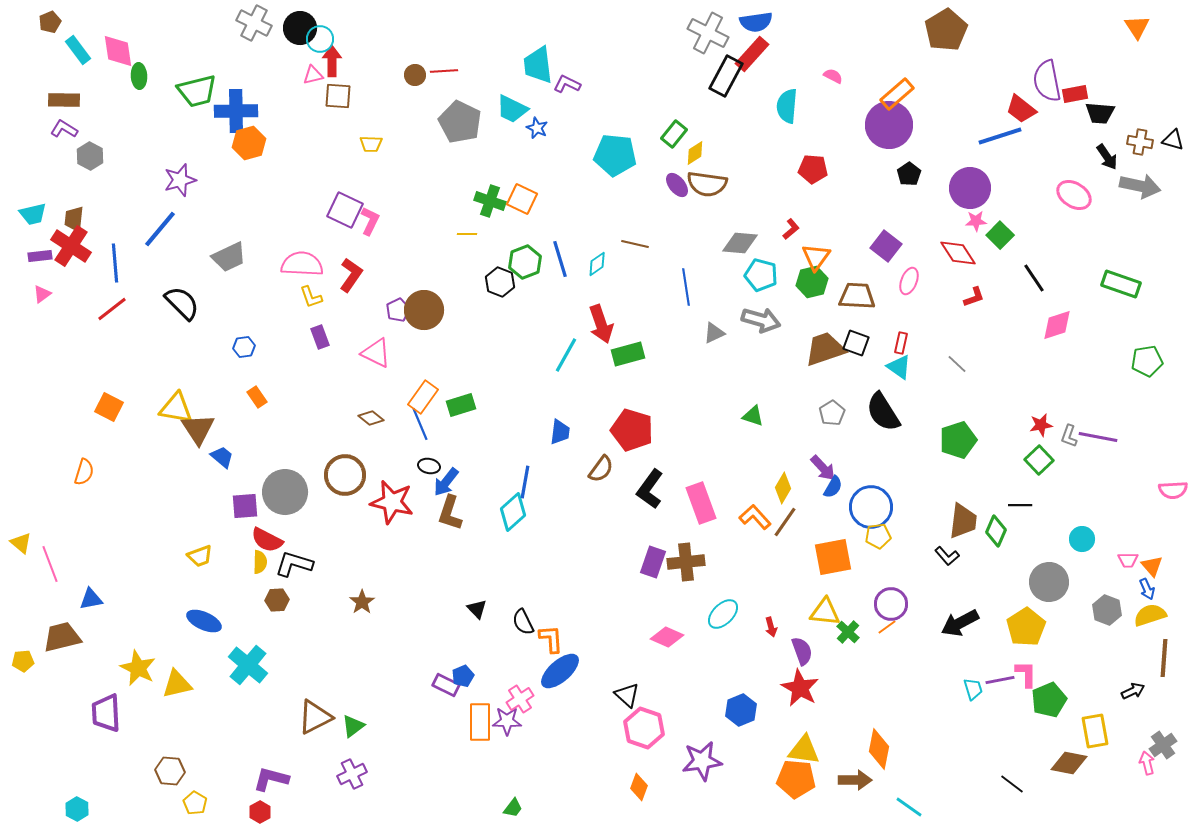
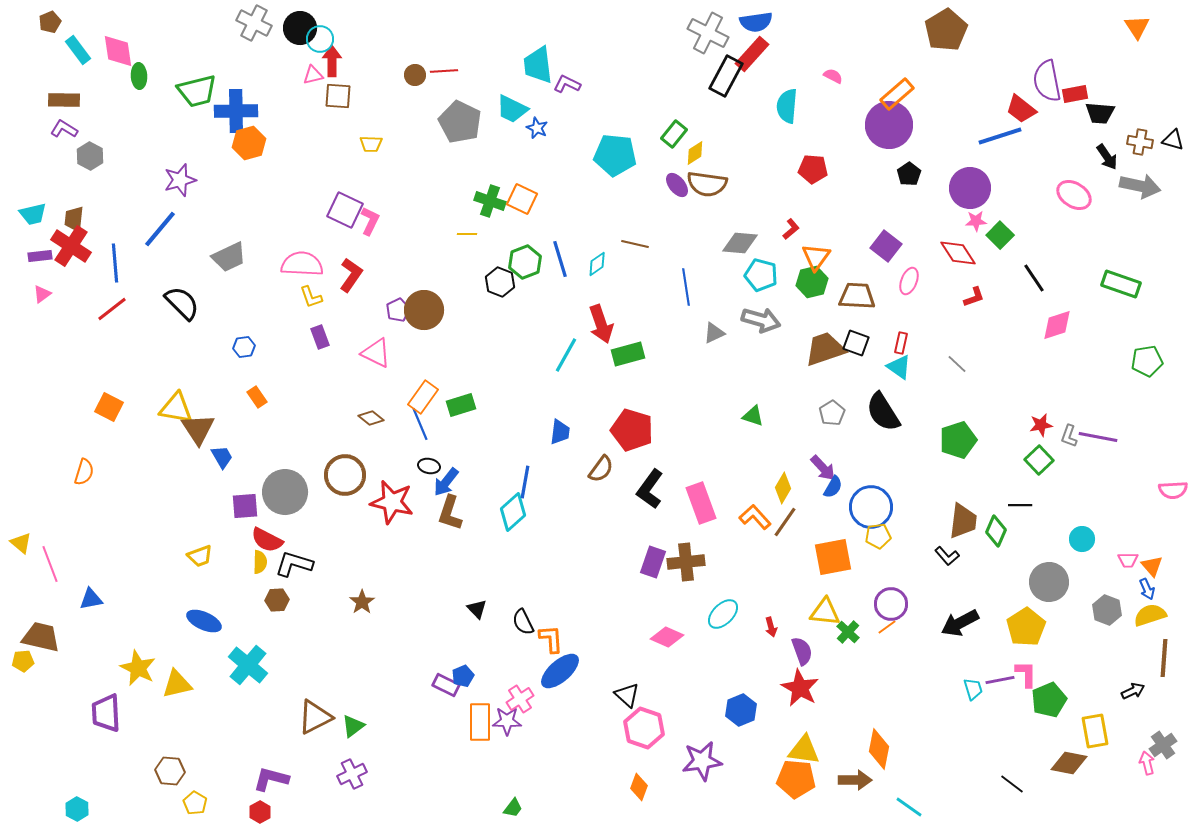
blue trapezoid at (222, 457): rotated 20 degrees clockwise
brown trapezoid at (62, 637): moved 21 px left; rotated 27 degrees clockwise
